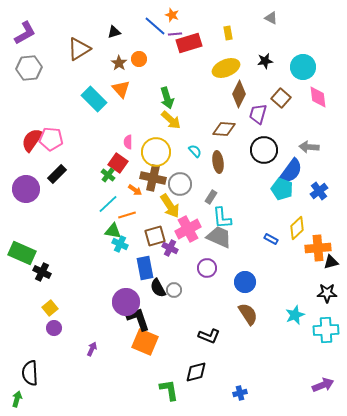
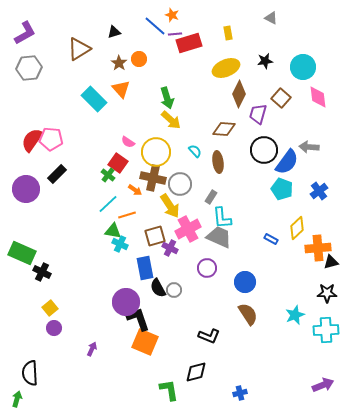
pink semicircle at (128, 142): rotated 56 degrees counterclockwise
blue semicircle at (291, 171): moved 4 px left, 9 px up
